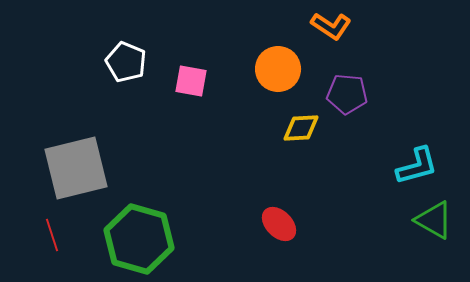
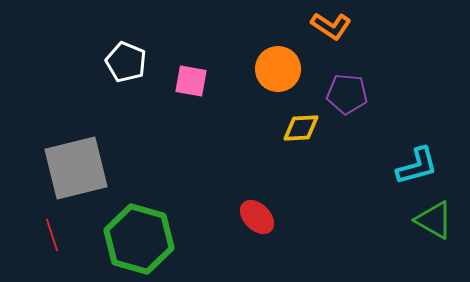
red ellipse: moved 22 px left, 7 px up
